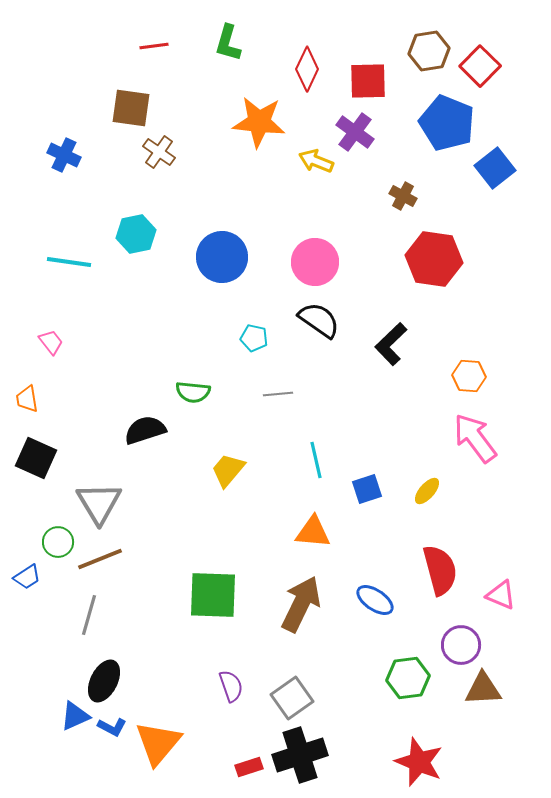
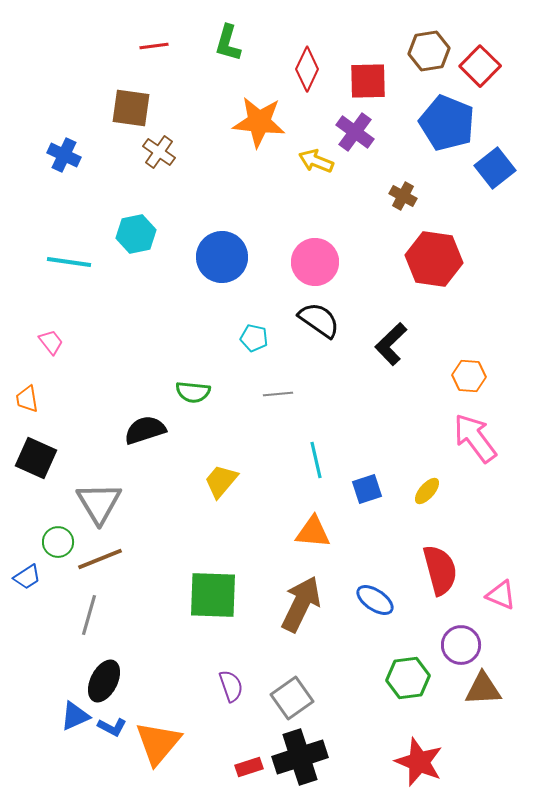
yellow trapezoid at (228, 470): moved 7 px left, 11 px down
black cross at (300, 755): moved 2 px down
